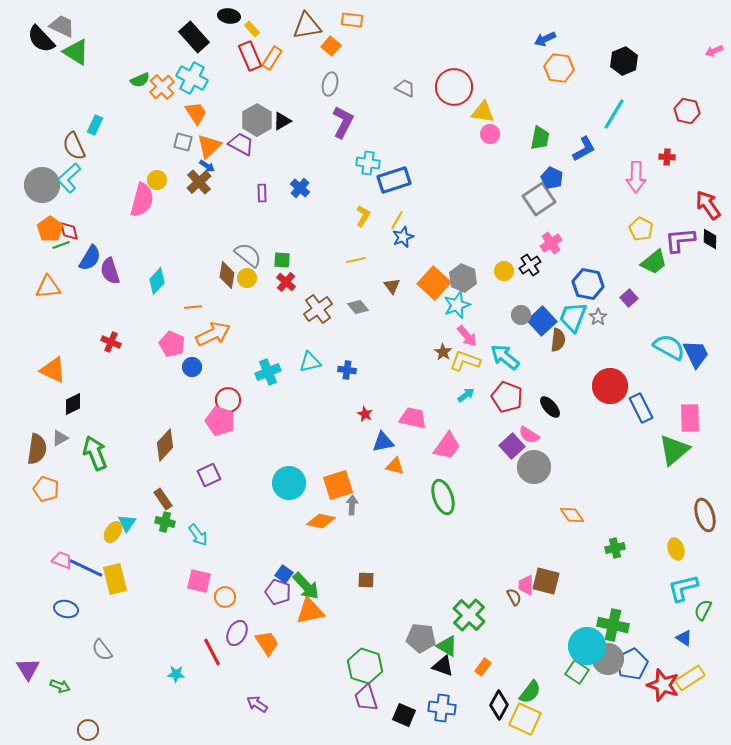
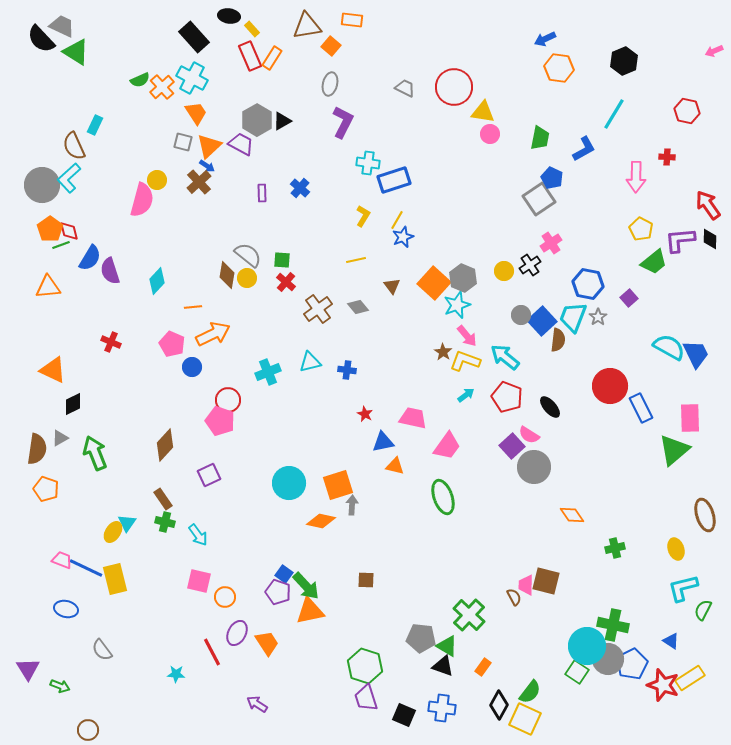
blue triangle at (684, 638): moved 13 px left, 3 px down
